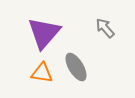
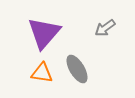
gray arrow: rotated 85 degrees counterclockwise
gray ellipse: moved 1 px right, 2 px down
